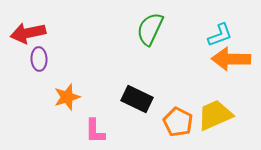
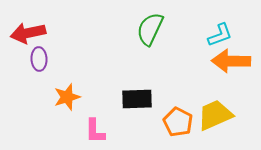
orange arrow: moved 2 px down
black rectangle: rotated 28 degrees counterclockwise
